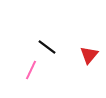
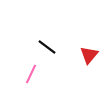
pink line: moved 4 px down
